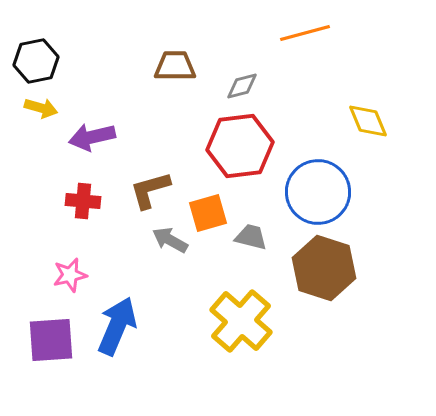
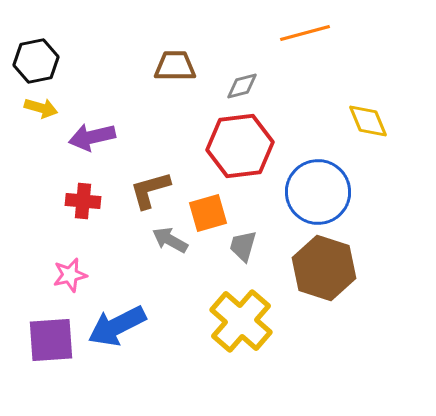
gray trapezoid: moved 8 px left, 9 px down; rotated 88 degrees counterclockwise
blue arrow: rotated 140 degrees counterclockwise
